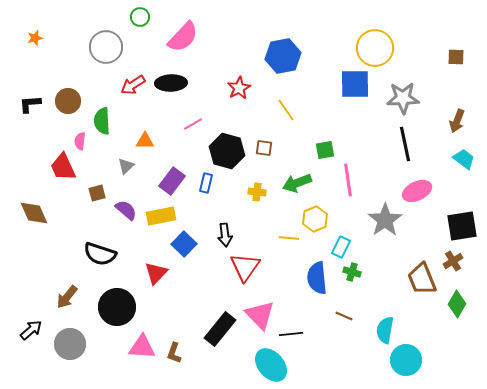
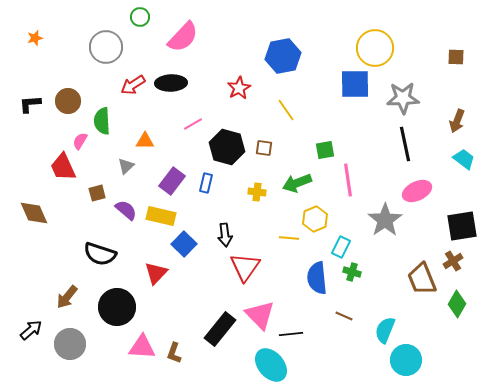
pink semicircle at (80, 141): rotated 24 degrees clockwise
black hexagon at (227, 151): moved 4 px up
yellow rectangle at (161, 216): rotated 24 degrees clockwise
cyan semicircle at (385, 330): rotated 12 degrees clockwise
